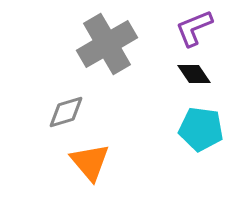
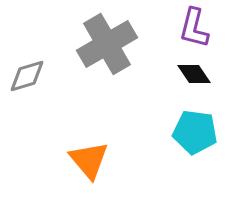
purple L-shape: rotated 54 degrees counterclockwise
gray diamond: moved 39 px left, 36 px up
cyan pentagon: moved 6 px left, 3 px down
orange triangle: moved 1 px left, 2 px up
